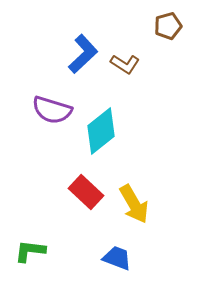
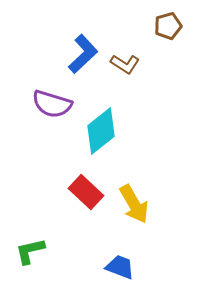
purple semicircle: moved 6 px up
green L-shape: rotated 20 degrees counterclockwise
blue trapezoid: moved 3 px right, 9 px down
